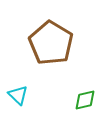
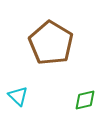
cyan triangle: moved 1 px down
